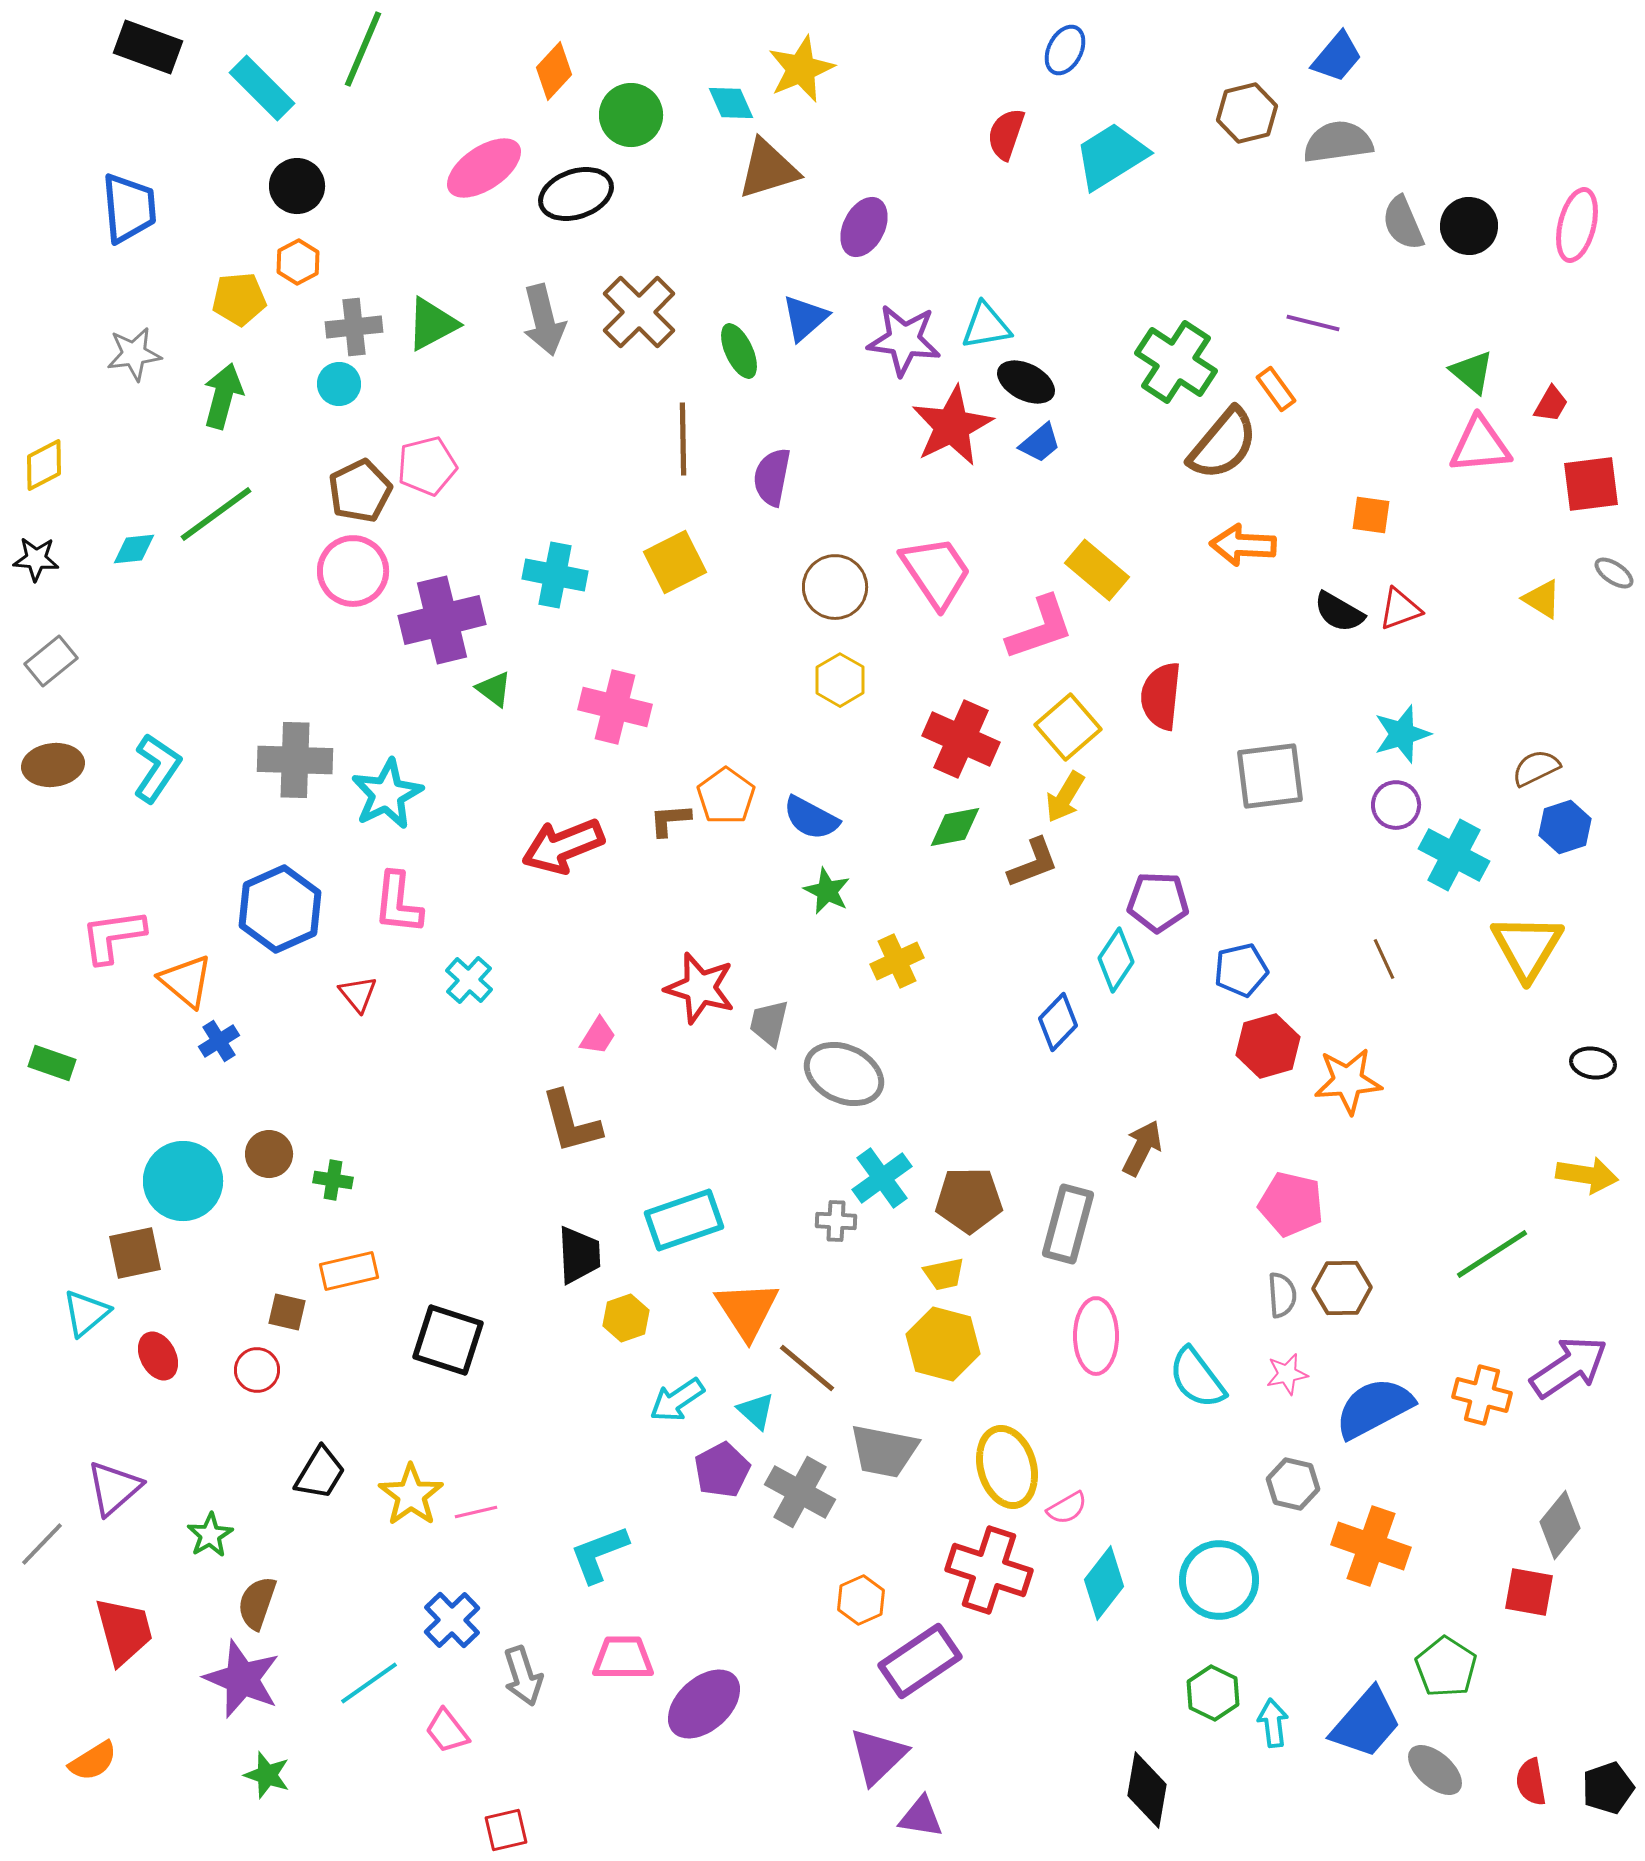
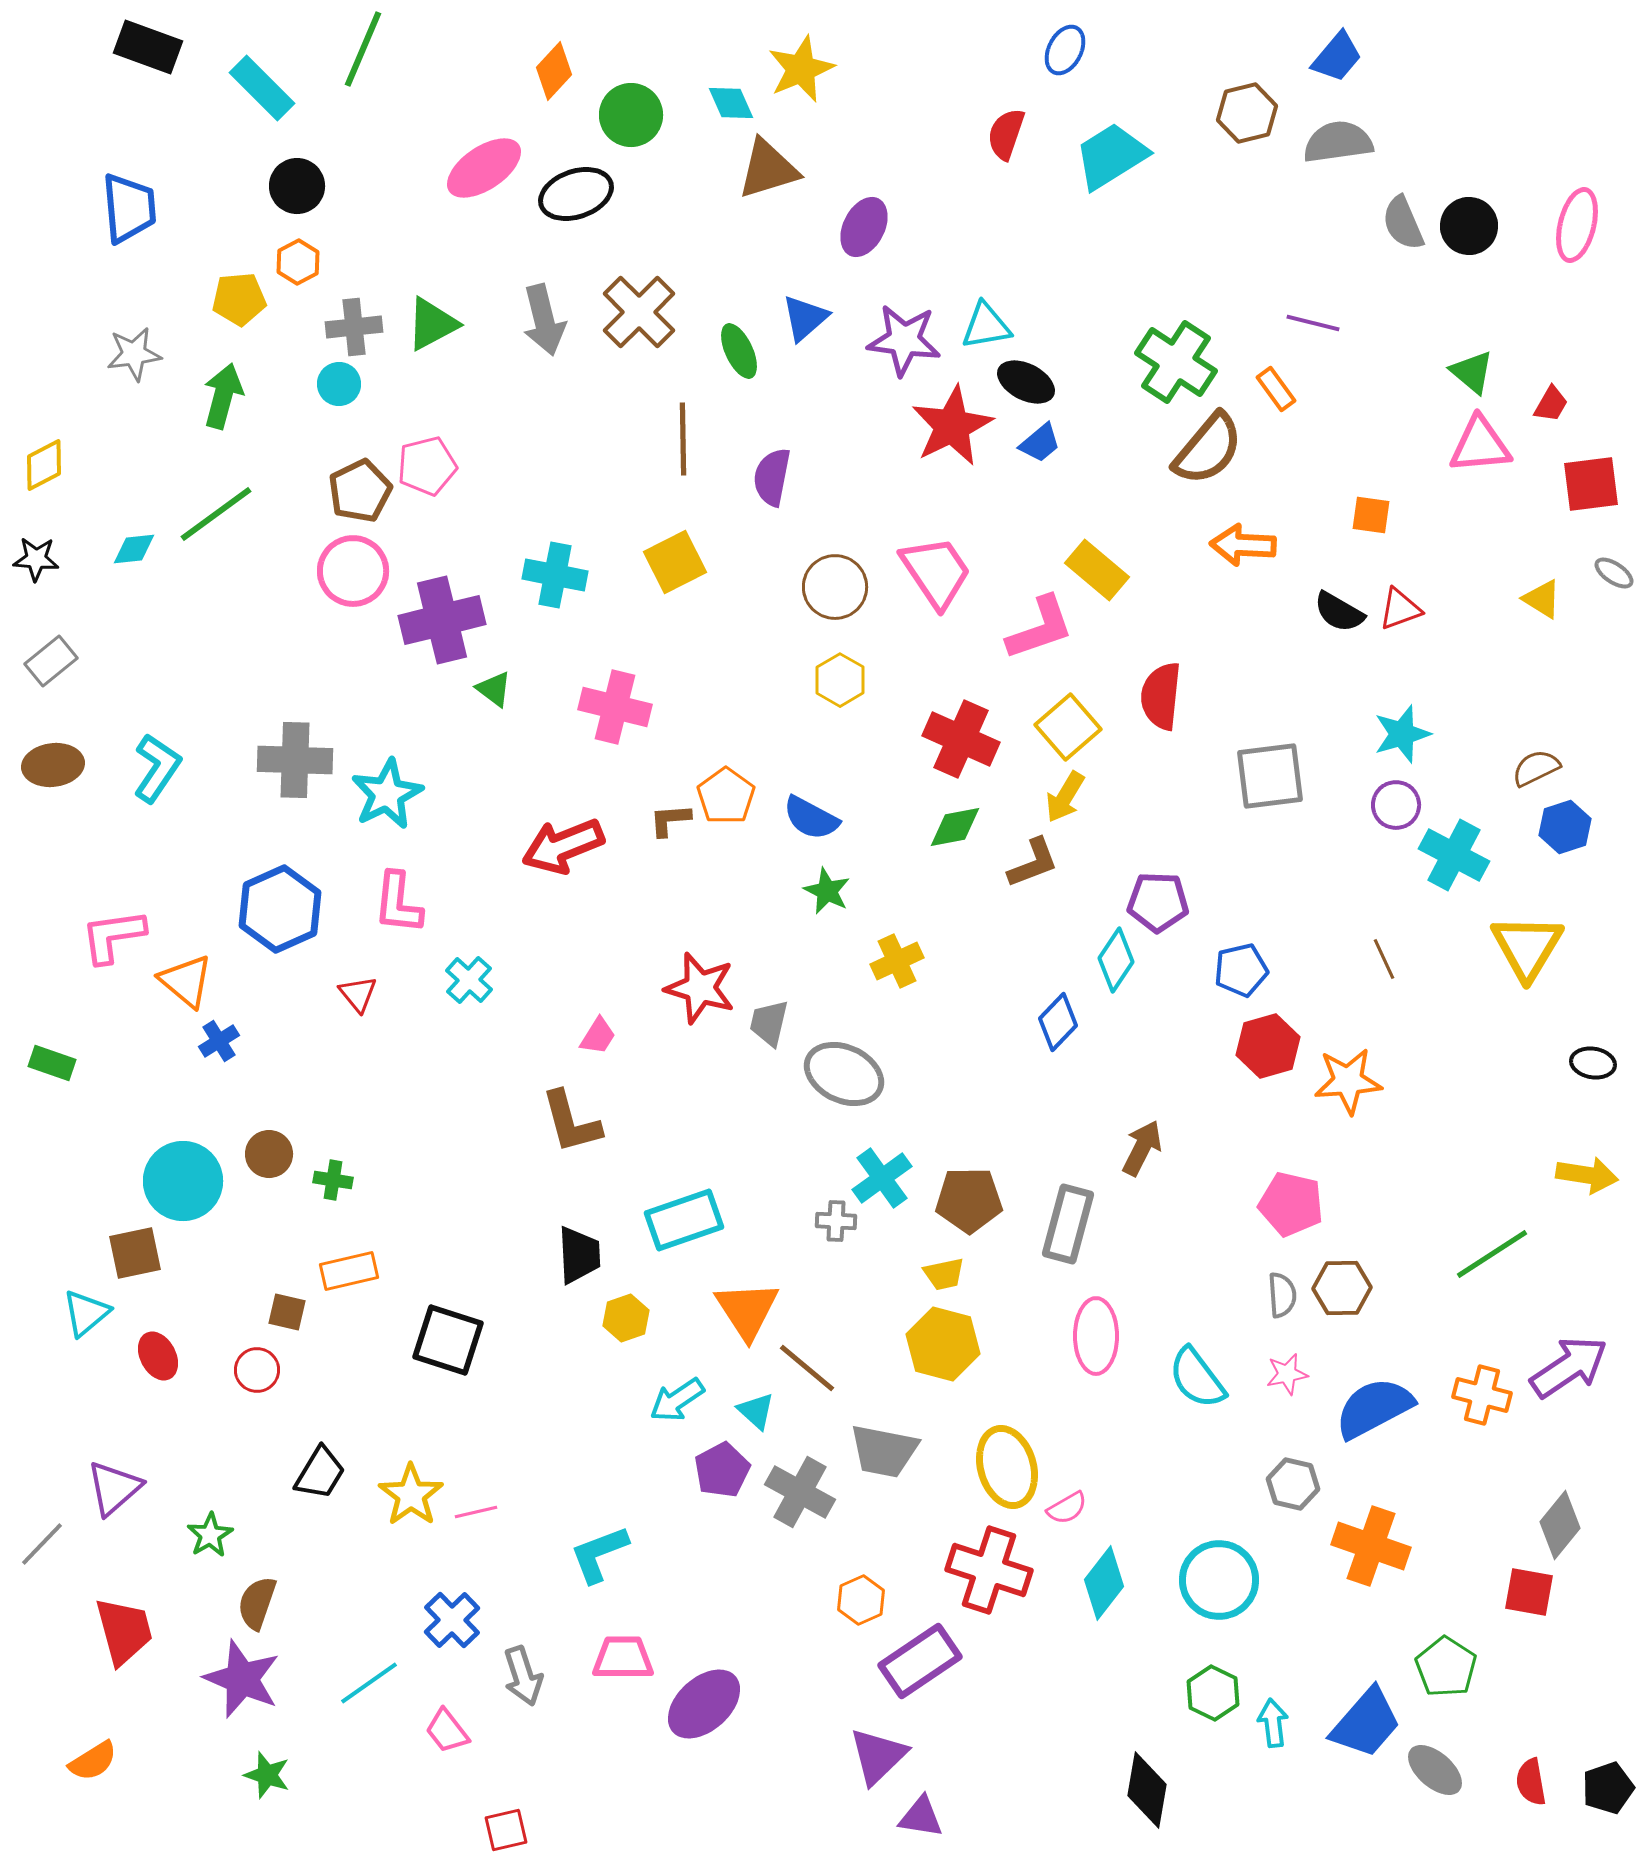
brown semicircle at (1223, 444): moved 15 px left, 5 px down
